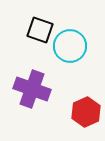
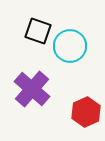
black square: moved 2 px left, 1 px down
purple cross: rotated 21 degrees clockwise
